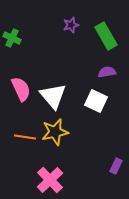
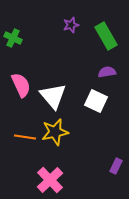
green cross: moved 1 px right
pink semicircle: moved 4 px up
